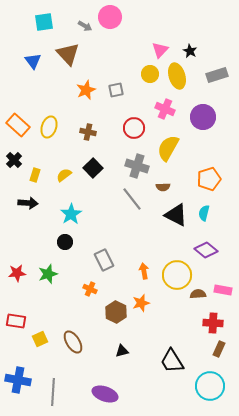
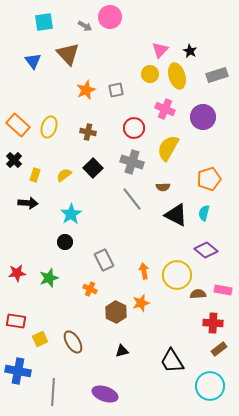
gray cross at (137, 166): moved 5 px left, 4 px up
green star at (48, 274): moved 1 px right, 4 px down
brown rectangle at (219, 349): rotated 28 degrees clockwise
blue cross at (18, 380): moved 9 px up
